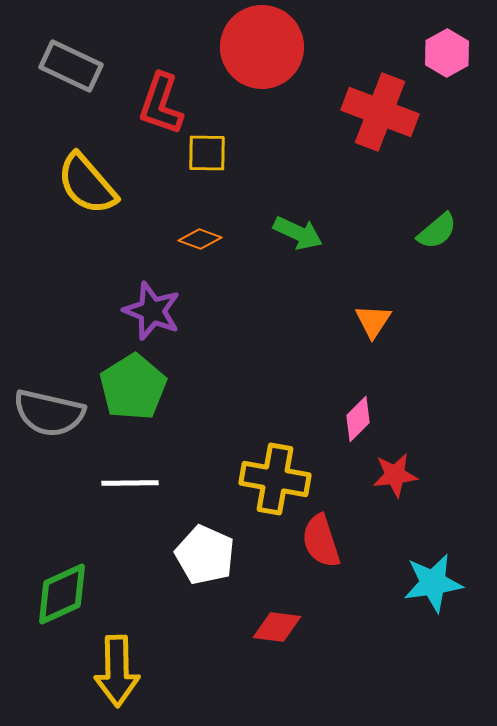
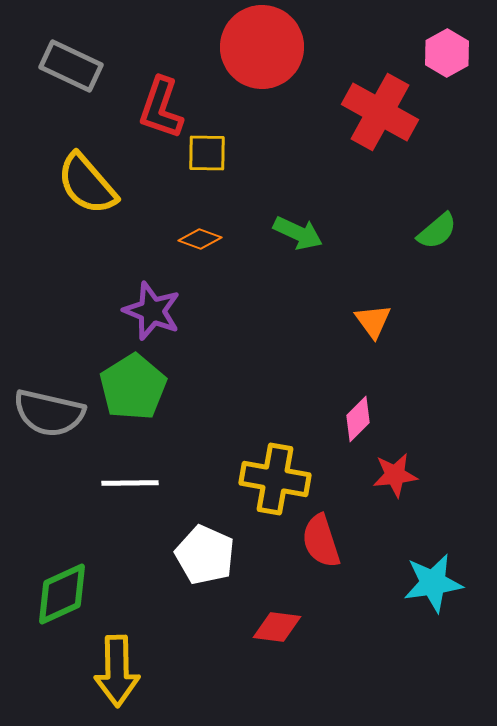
red L-shape: moved 4 px down
red cross: rotated 8 degrees clockwise
orange triangle: rotated 9 degrees counterclockwise
